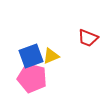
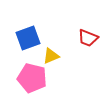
blue square: moved 3 px left, 18 px up
